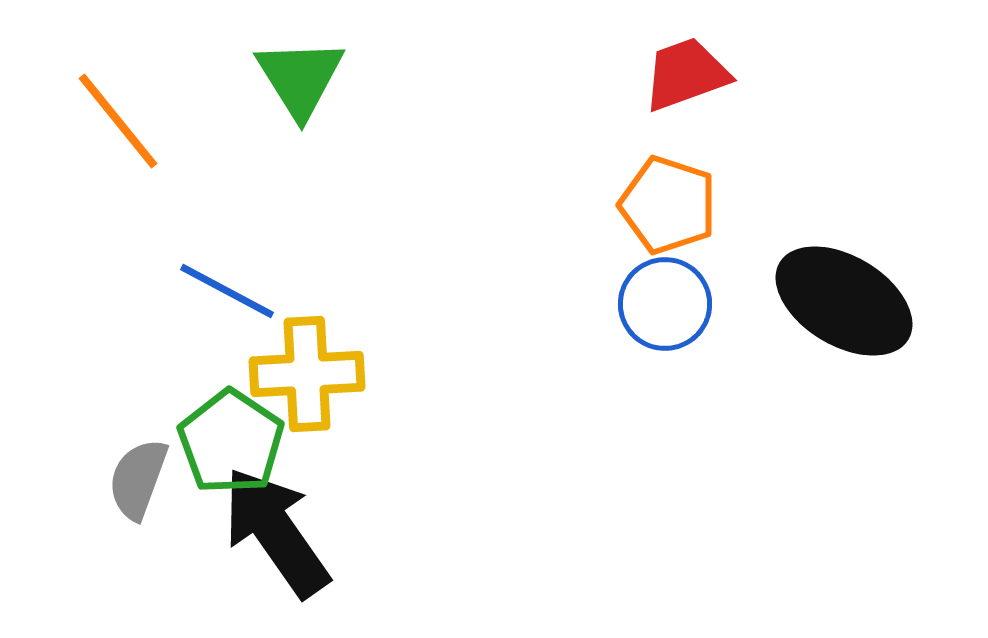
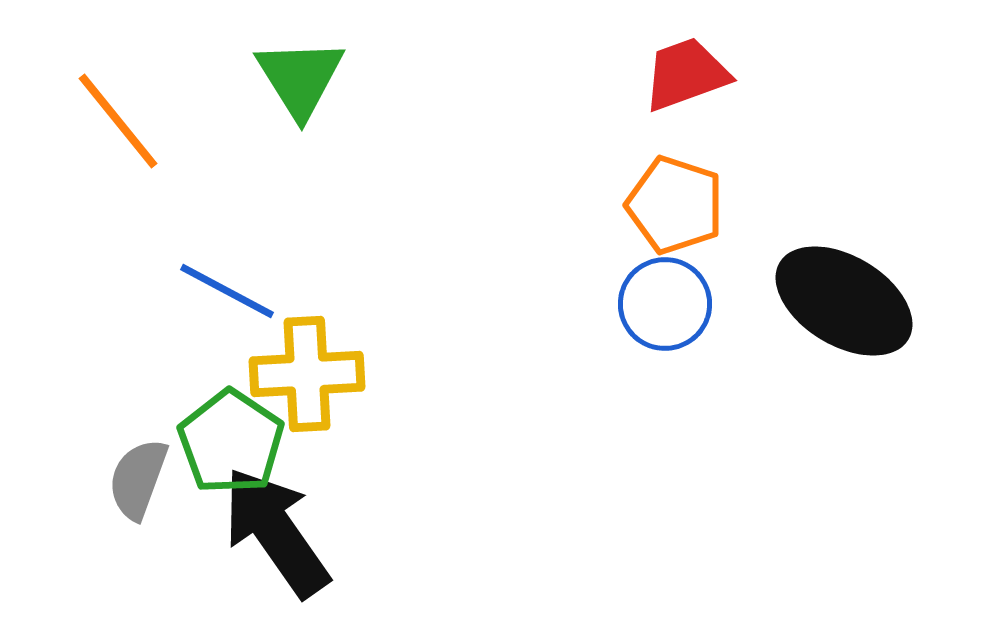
orange pentagon: moved 7 px right
